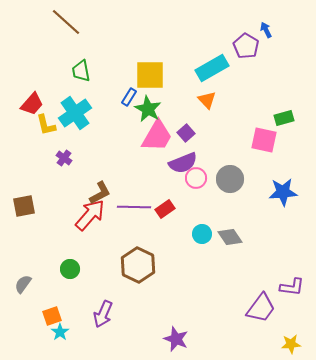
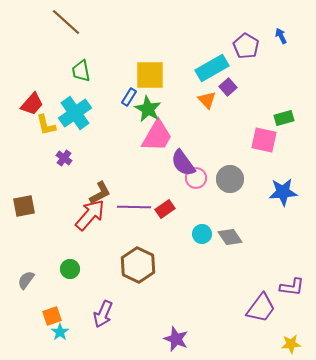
blue arrow: moved 15 px right, 6 px down
purple square: moved 42 px right, 46 px up
purple semicircle: rotated 76 degrees clockwise
gray semicircle: moved 3 px right, 4 px up
